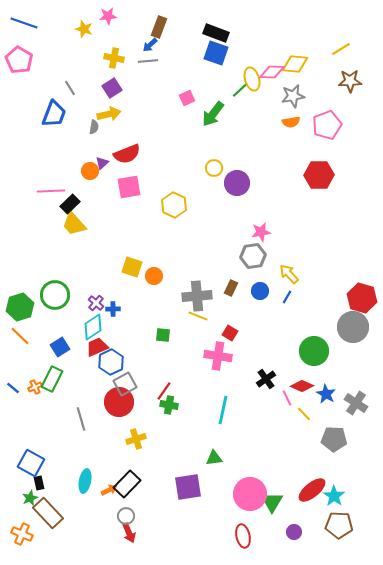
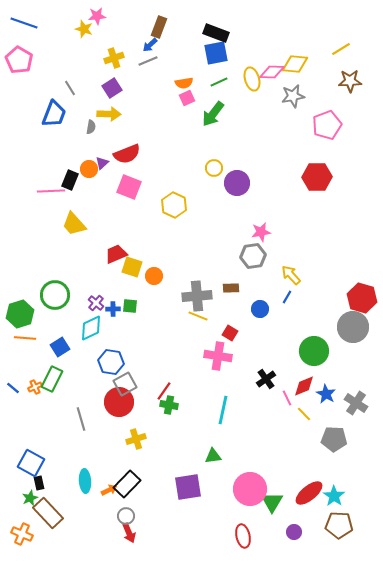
pink star at (108, 16): moved 11 px left
blue square at (216, 53): rotated 30 degrees counterclockwise
yellow cross at (114, 58): rotated 30 degrees counterclockwise
gray line at (148, 61): rotated 18 degrees counterclockwise
green line at (240, 90): moved 21 px left, 8 px up; rotated 18 degrees clockwise
yellow arrow at (109, 114): rotated 15 degrees clockwise
orange semicircle at (291, 122): moved 107 px left, 39 px up
gray semicircle at (94, 127): moved 3 px left
orange circle at (90, 171): moved 1 px left, 2 px up
red hexagon at (319, 175): moved 2 px left, 2 px down
pink square at (129, 187): rotated 30 degrees clockwise
black rectangle at (70, 204): moved 24 px up; rotated 24 degrees counterclockwise
yellow arrow at (289, 274): moved 2 px right, 1 px down
brown rectangle at (231, 288): rotated 63 degrees clockwise
blue circle at (260, 291): moved 18 px down
green hexagon at (20, 307): moved 7 px down
cyan diamond at (93, 327): moved 2 px left, 1 px down; rotated 8 degrees clockwise
green square at (163, 335): moved 33 px left, 29 px up
orange line at (20, 336): moved 5 px right, 2 px down; rotated 40 degrees counterclockwise
red trapezoid at (97, 347): moved 19 px right, 93 px up
blue hexagon at (111, 362): rotated 25 degrees counterclockwise
red diamond at (302, 386): moved 2 px right; rotated 45 degrees counterclockwise
green triangle at (214, 458): moved 1 px left, 2 px up
cyan ellipse at (85, 481): rotated 15 degrees counterclockwise
red ellipse at (312, 490): moved 3 px left, 3 px down
pink circle at (250, 494): moved 5 px up
